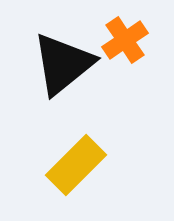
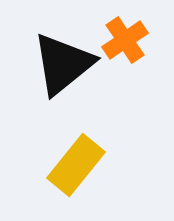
yellow rectangle: rotated 6 degrees counterclockwise
